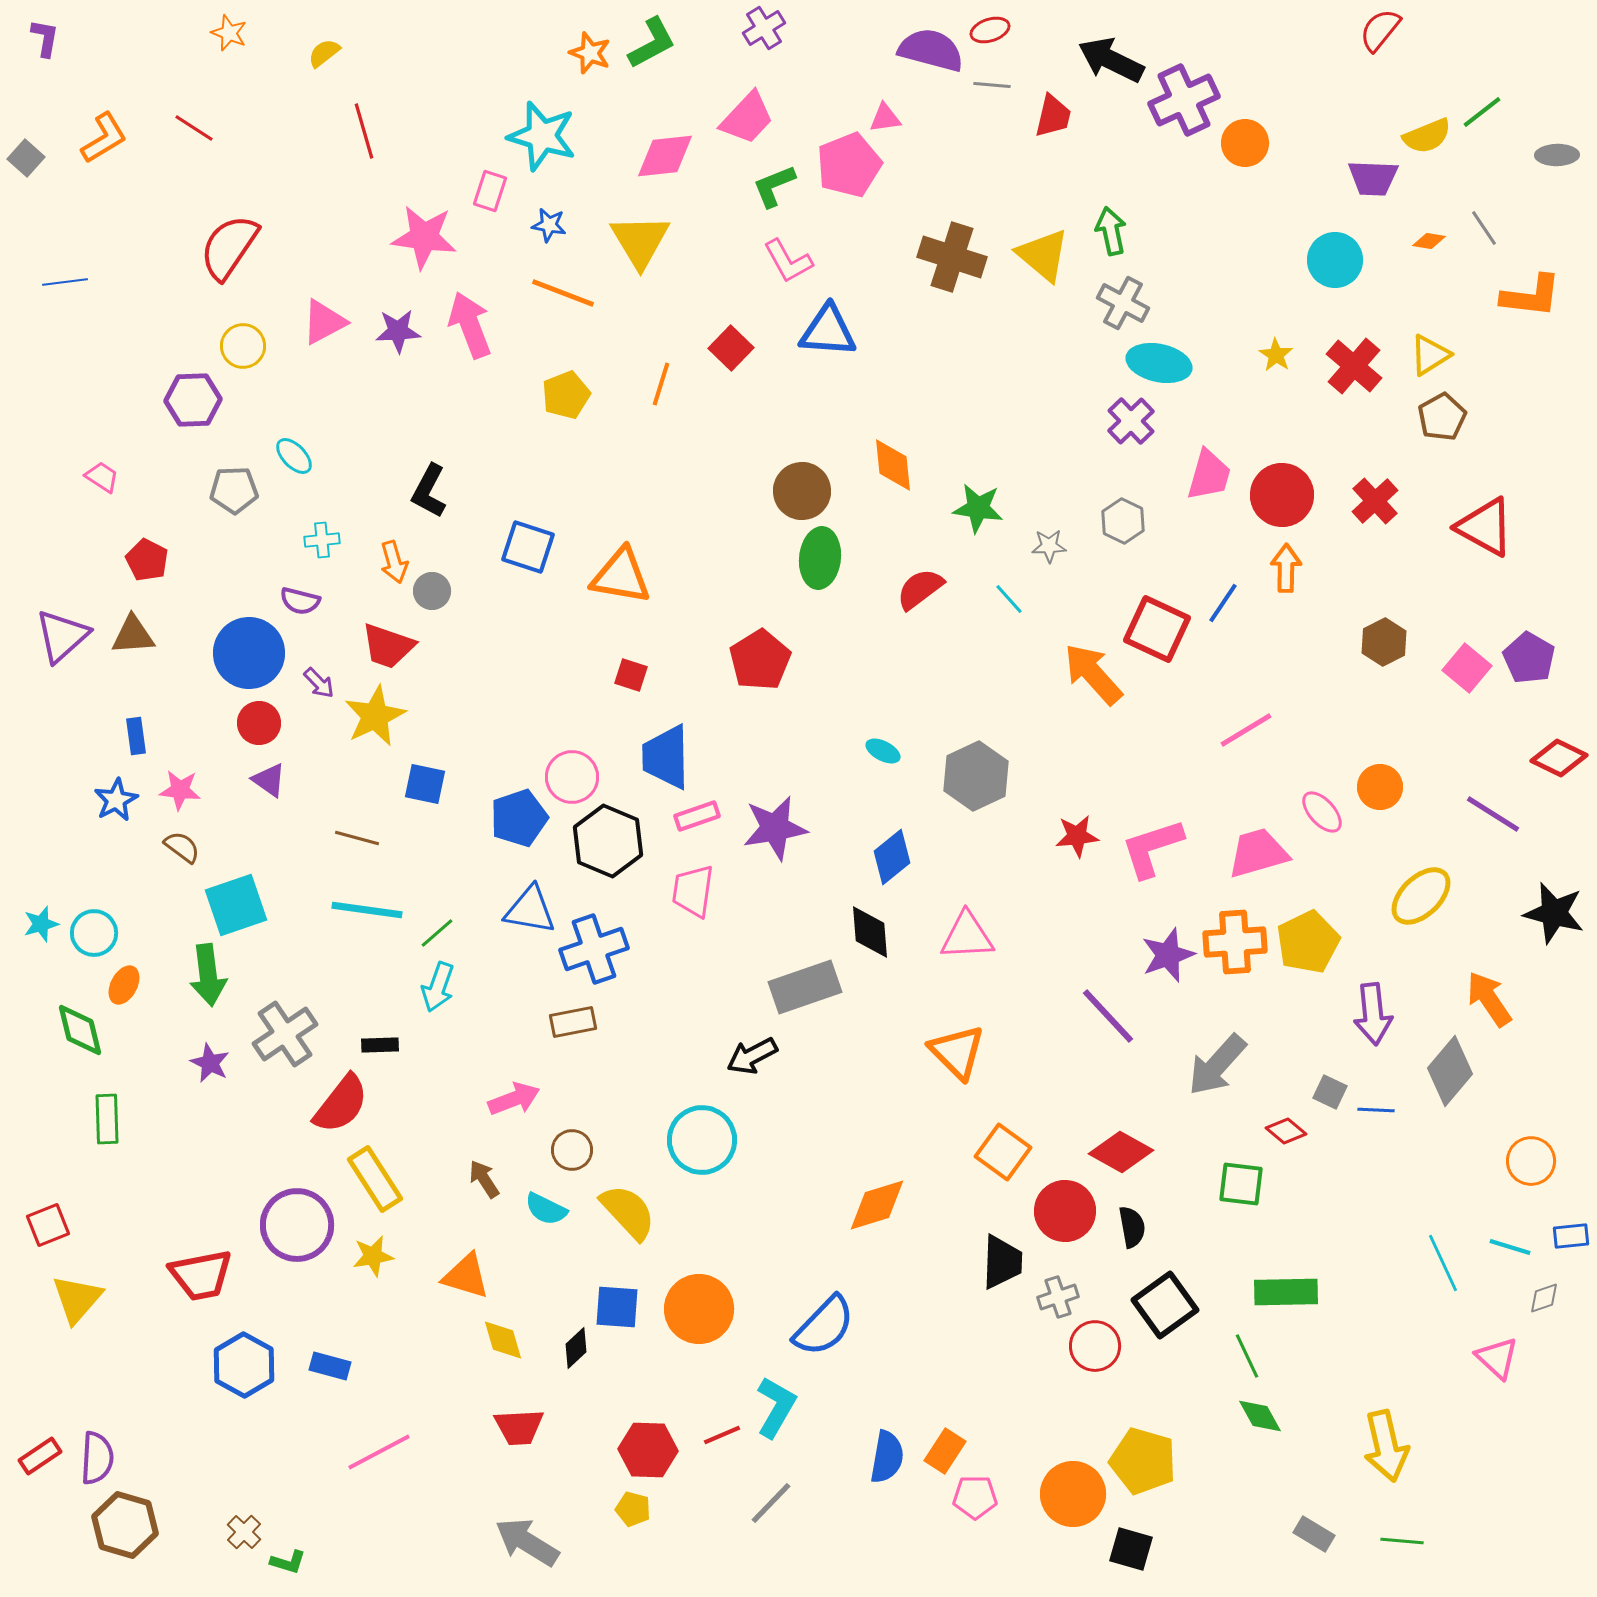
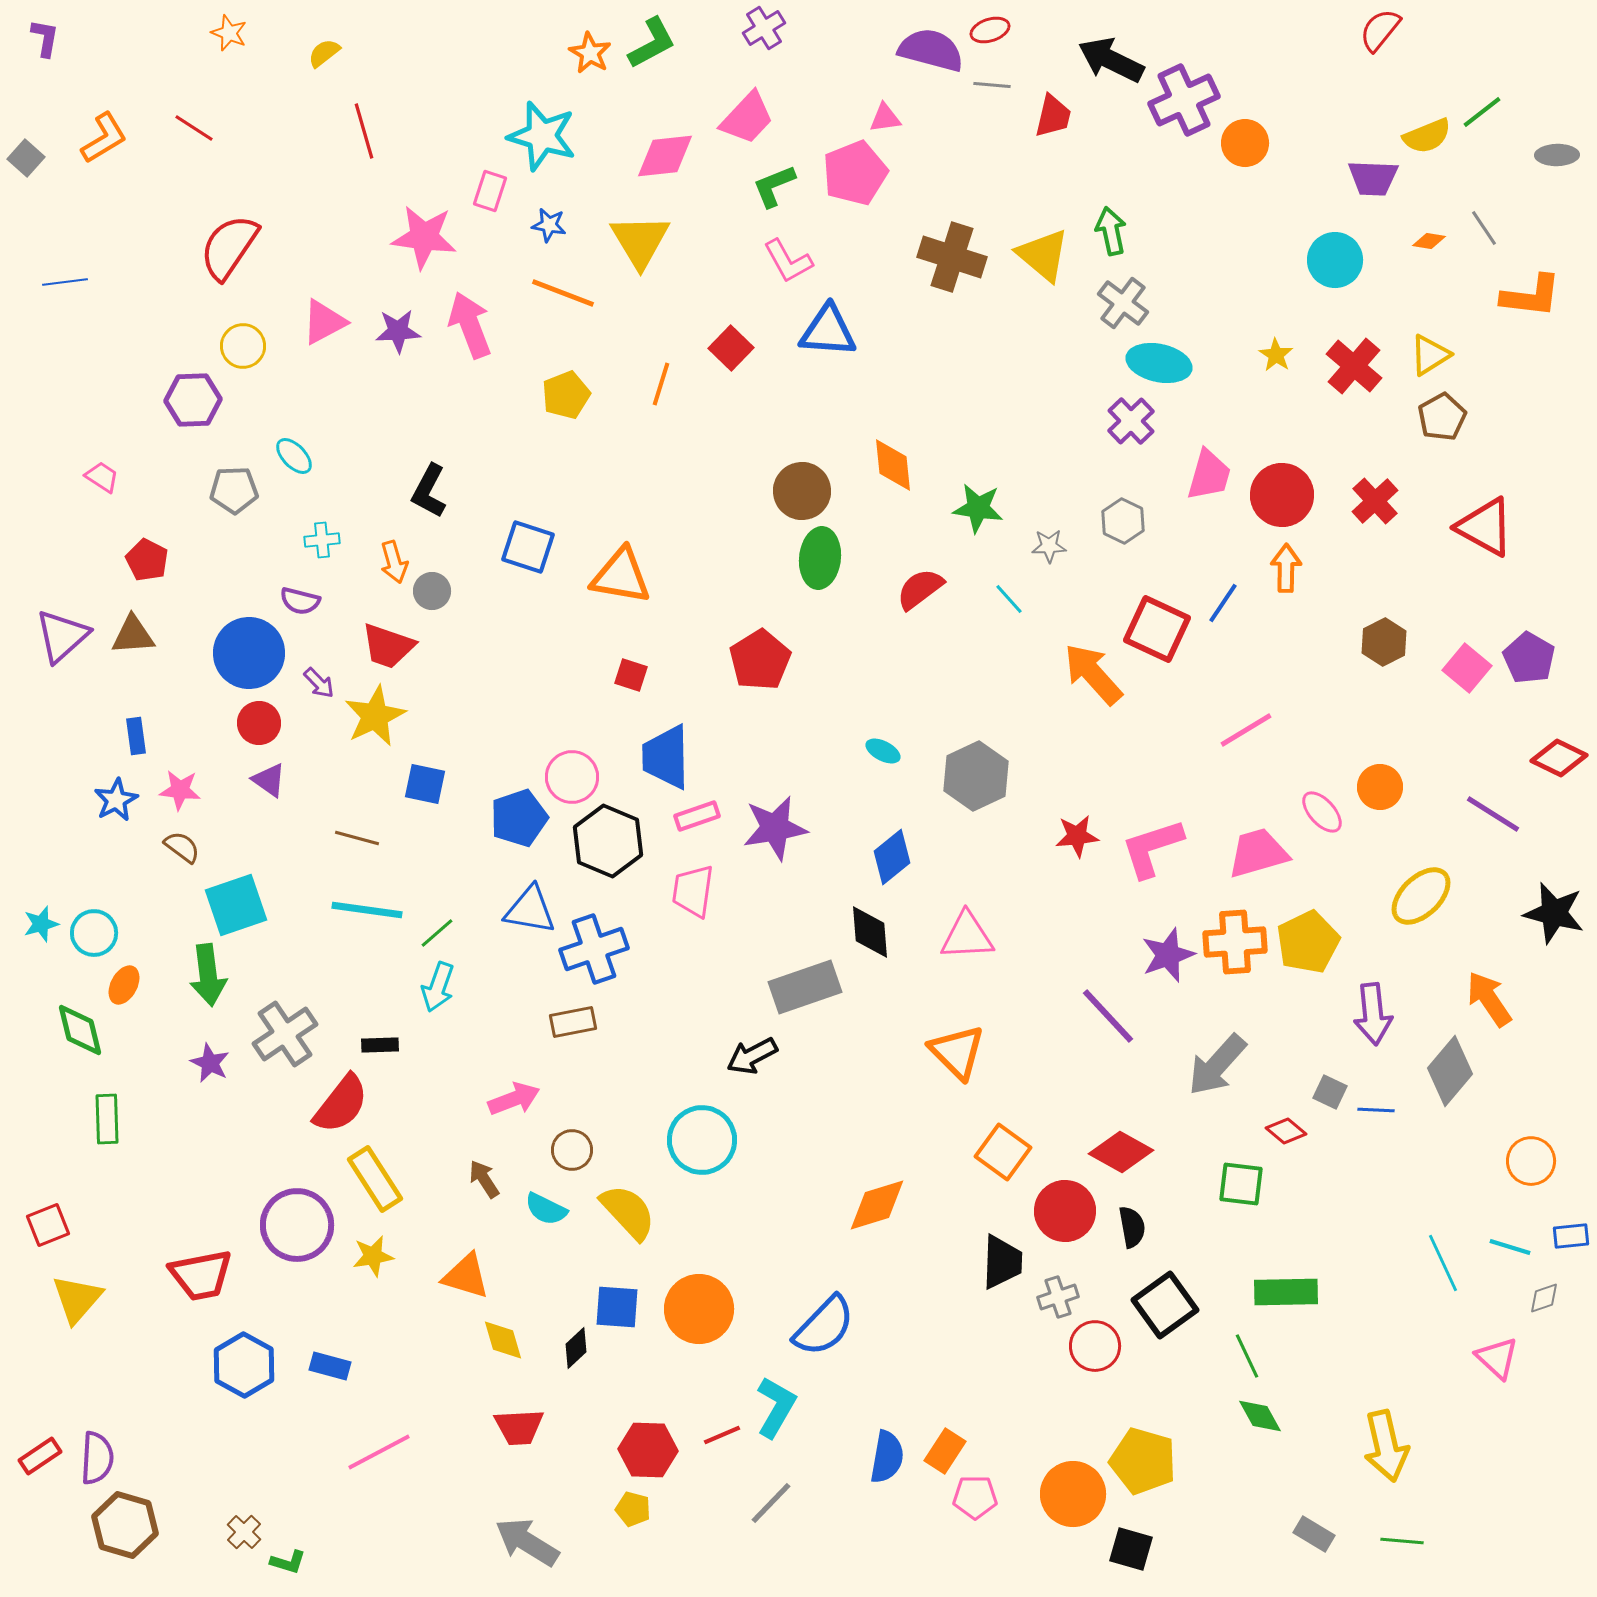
orange star at (590, 53): rotated 9 degrees clockwise
pink pentagon at (849, 165): moved 6 px right, 8 px down
gray cross at (1123, 303): rotated 9 degrees clockwise
